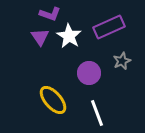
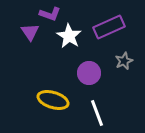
purple triangle: moved 10 px left, 5 px up
gray star: moved 2 px right
yellow ellipse: rotated 32 degrees counterclockwise
